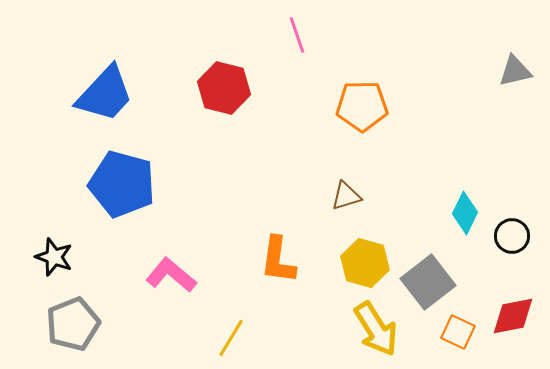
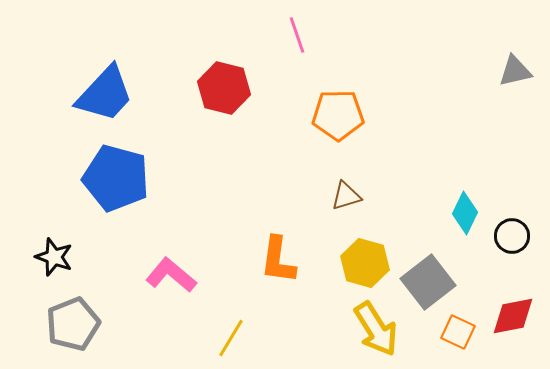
orange pentagon: moved 24 px left, 9 px down
blue pentagon: moved 6 px left, 6 px up
